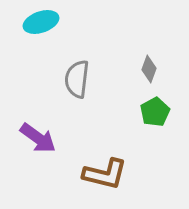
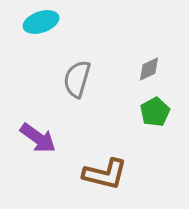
gray diamond: rotated 44 degrees clockwise
gray semicircle: rotated 9 degrees clockwise
